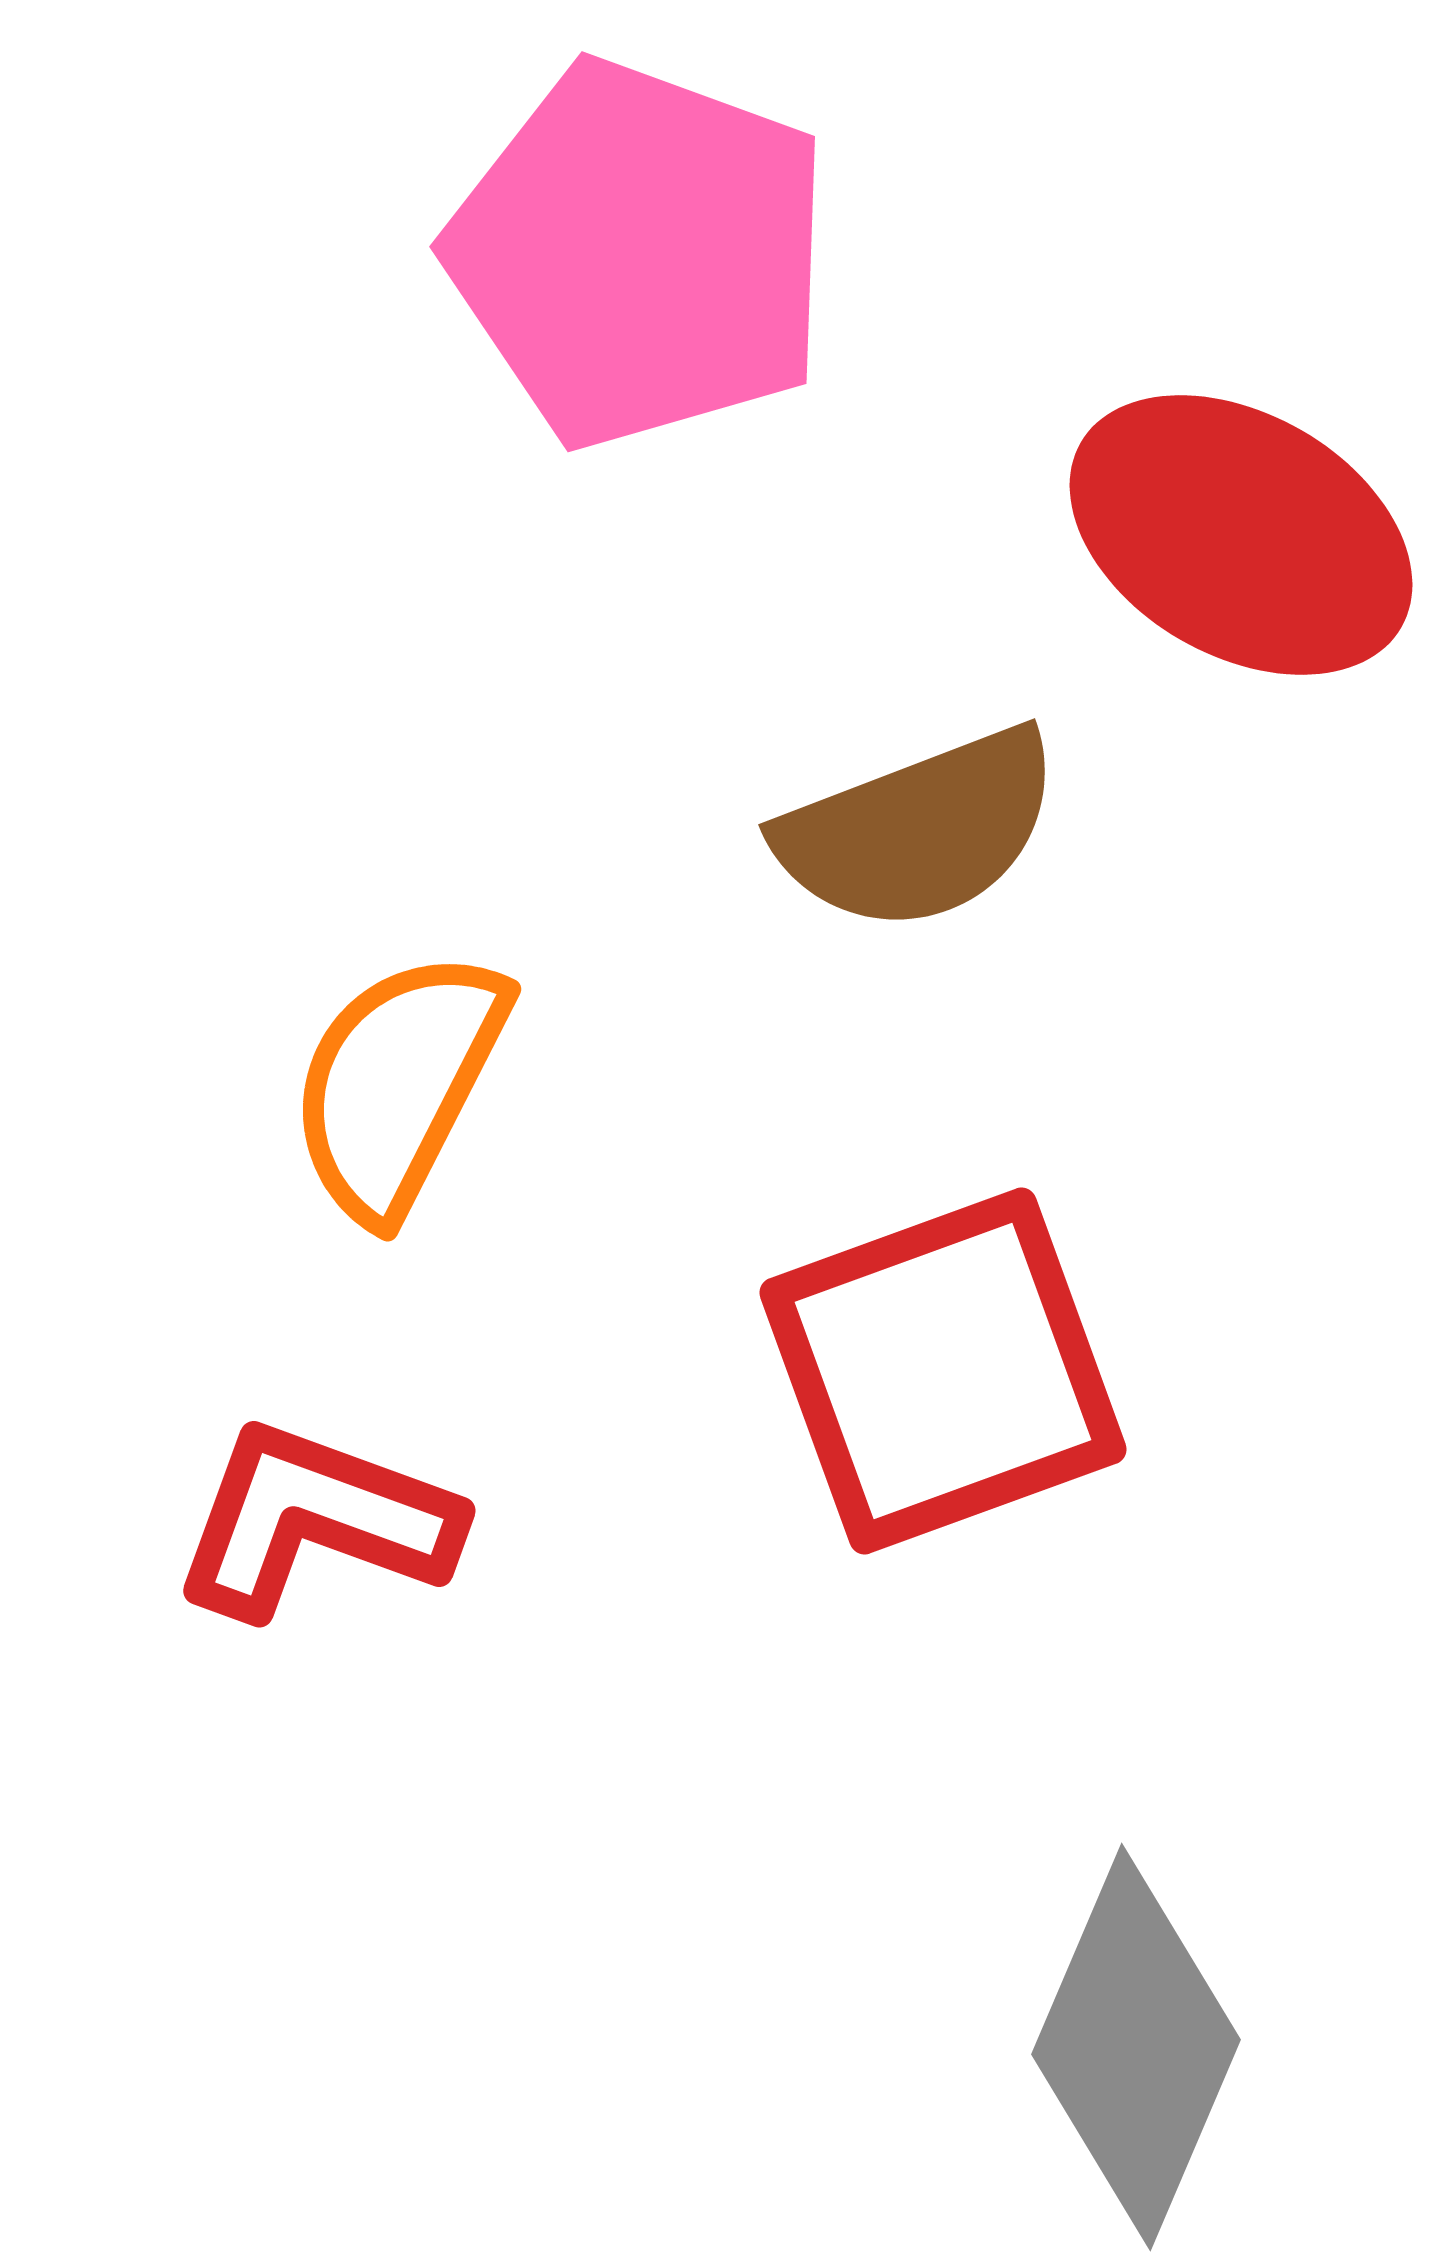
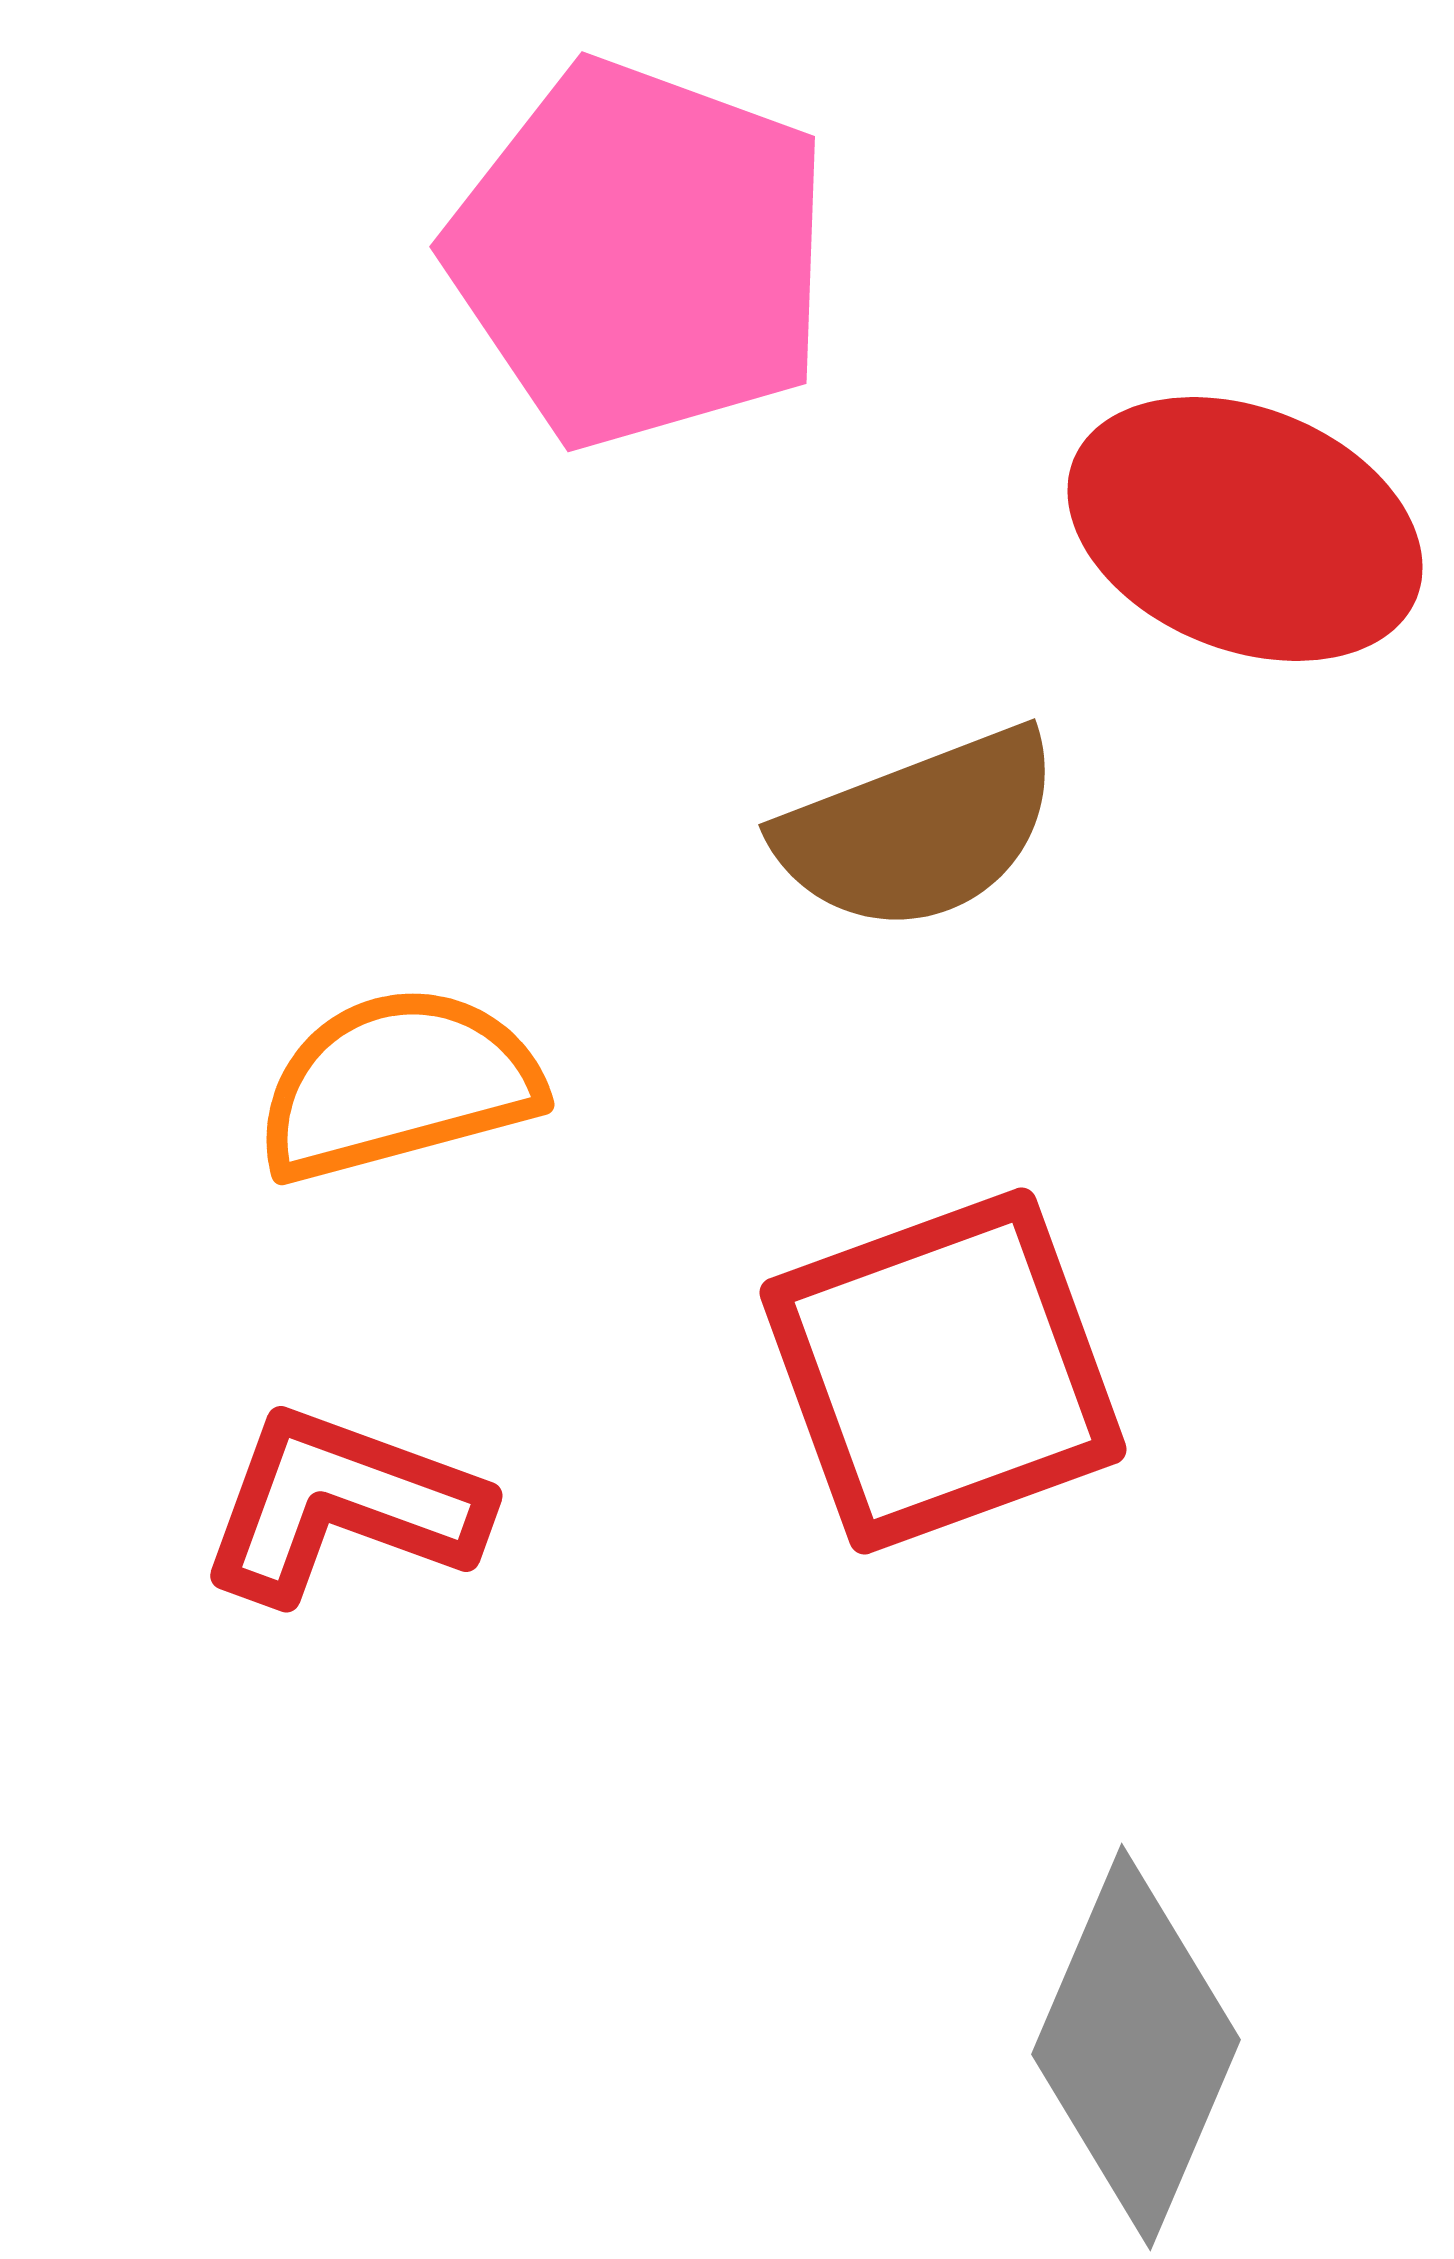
red ellipse: moved 4 px right, 6 px up; rotated 8 degrees counterclockwise
orange semicircle: rotated 48 degrees clockwise
red L-shape: moved 27 px right, 15 px up
